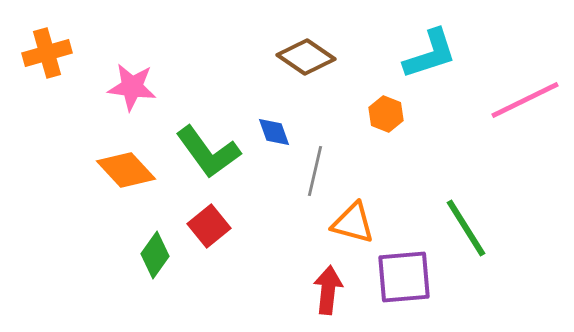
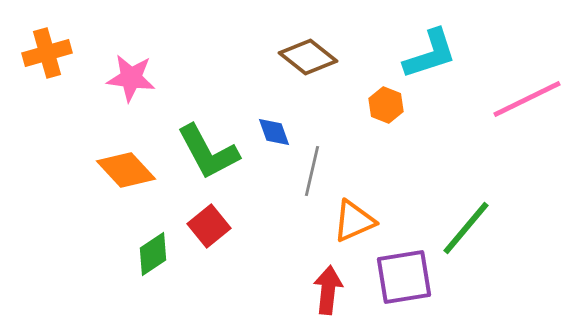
brown diamond: moved 2 px right; rotated 4 degrees clockwise
pink star: moved 1 px left, 9 px up
pink line: moved 2 px right, 1 px up
orange hexagon: moved 9 px up
green L-shape: rotated 8 degrees clockwise
gray line: moved 3 px left
orange triangle: moved 1 px right, 2 px up; rotated 39 degrees counterclockwise
green line: rotated 72 degrees clockwise
green diamond: moved 2 px left, 1 px up; rotated 21 degrees clockwise
purple square: rotated 4 degrees counterclockwise
